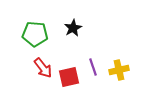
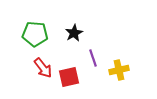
black star: moved 1 px right, 5 px down
purple line: moved 9 px up
